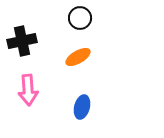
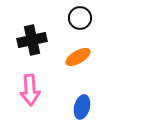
black cross: moved 10 px right, 1 px up
pink arrow: moved 2 px right
